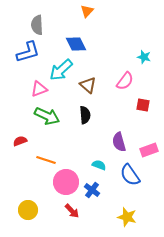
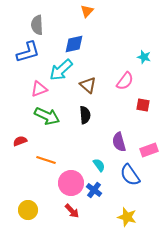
blue diamond: moved 2 px left; rotated 75 degrees counterclockwise
cyan semicircle: rotated 32 degrees clockwise
pink circle: moved 5 px right, 1 px down
blue cross: moved 2 px right
